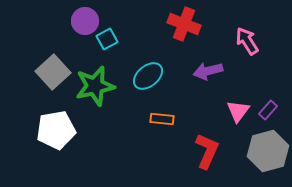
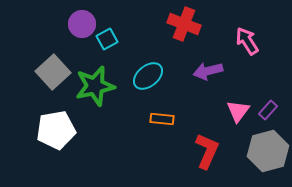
purple circle: moved 3 px left, 3 px down
